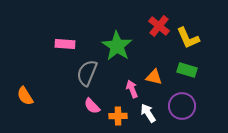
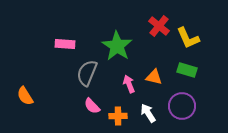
pink arrow: moved 3 px left, 5 px up
